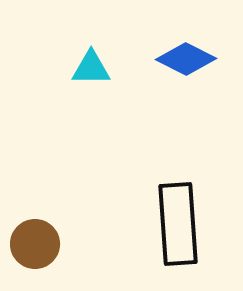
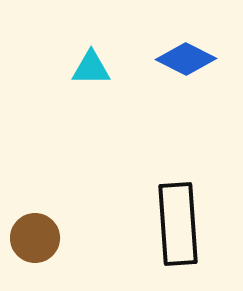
brown circle: moved 6 px up
